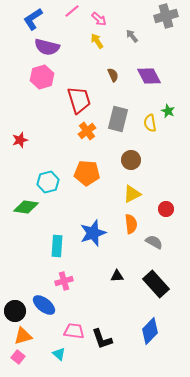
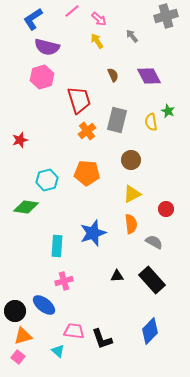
gray rectangle: moved 1 px left, 1 px down
yellow semicircle: moved 1 px right, 1 px up
cyan hexagon: moved 1 px left, 2 px up
black rectangle: moved 4 px left, 4 px up
cyan triangle: moved 1 px left, 3 px up
